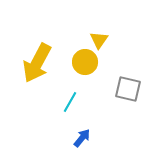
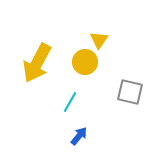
gray square: moved 2 px right, 3 px down
blue arrow: moved 3 px left, 2 px up
